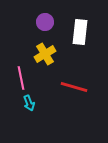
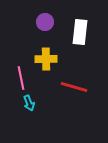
yellow cross: moved 1 px right, 5 px down; rotated 30 degrees clockwise
